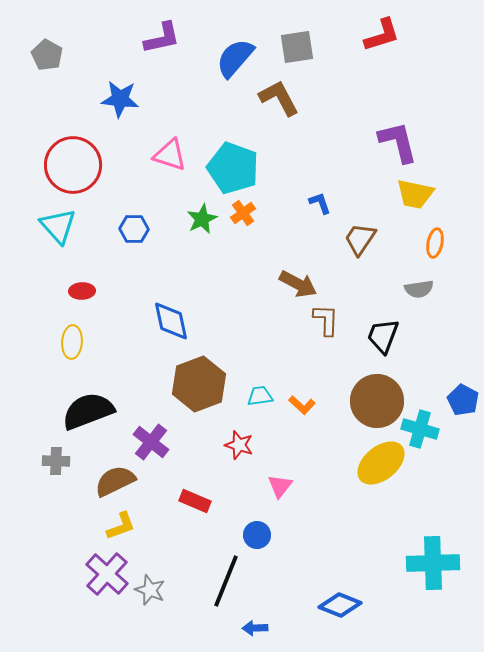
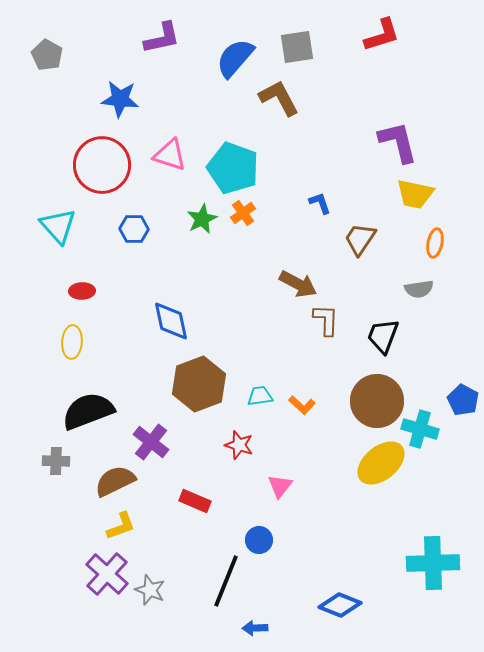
red circle at (73, 165): moved 29 px right
blue circle at (257, 535): moved 2 px right, 5 px down
